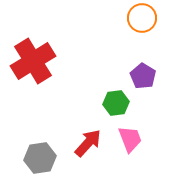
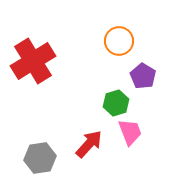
orange circle: moved 23 px left, 23 px down
green hexagon: rotated 10 degrees counterclockwise
pink trapezoid: moved 7 px up
red arrow: moved 1 px right, 1 px down
